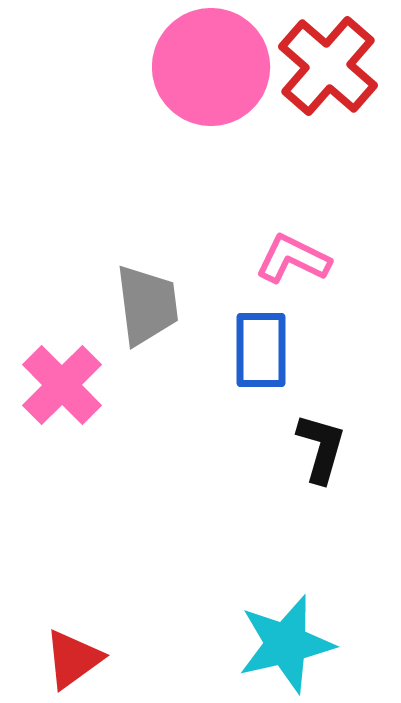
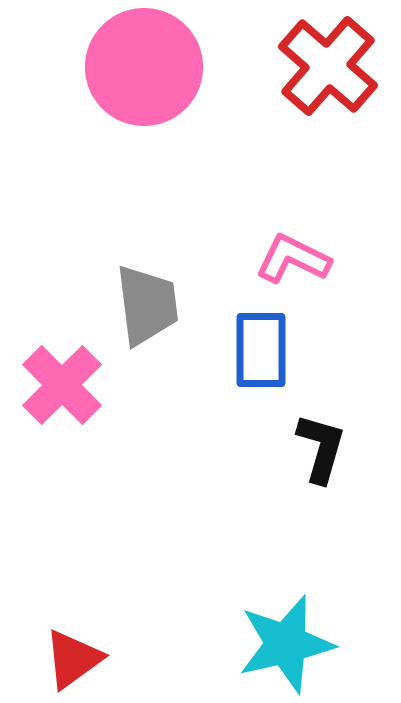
pink circle: moved 67 px left
